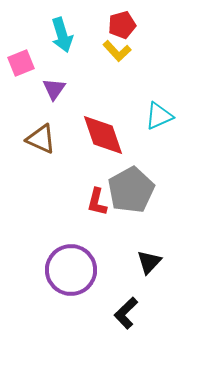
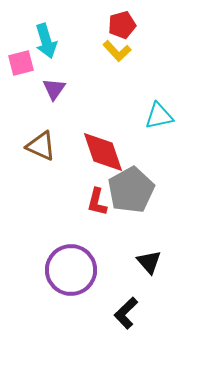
cyan arrow: moved 16 px left, 6 px down
pink square: rotated 8 degrees clockwise
cyan triangle: rotated 12 degrees clockwise
red diamond: moved 17 px down
brown triangle: moved 7 px down
black triangle: rotated 24 degrees counterclockwise
